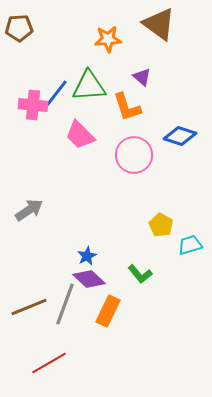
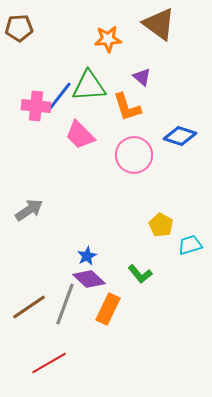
blue line: moved 4 px right, 2 px down
pink cross: moved 3 px right, 1 px down
brown line: rotated 12 degrees counterclockwise
orange rectangle: moved 2 px up
